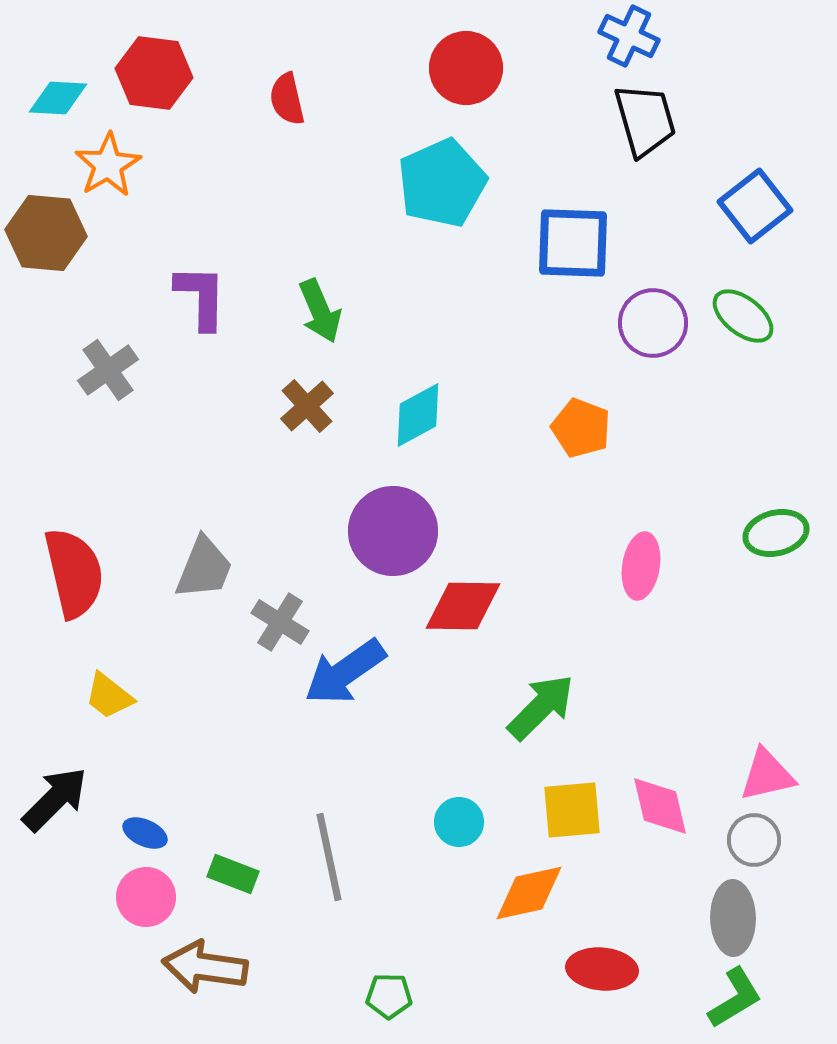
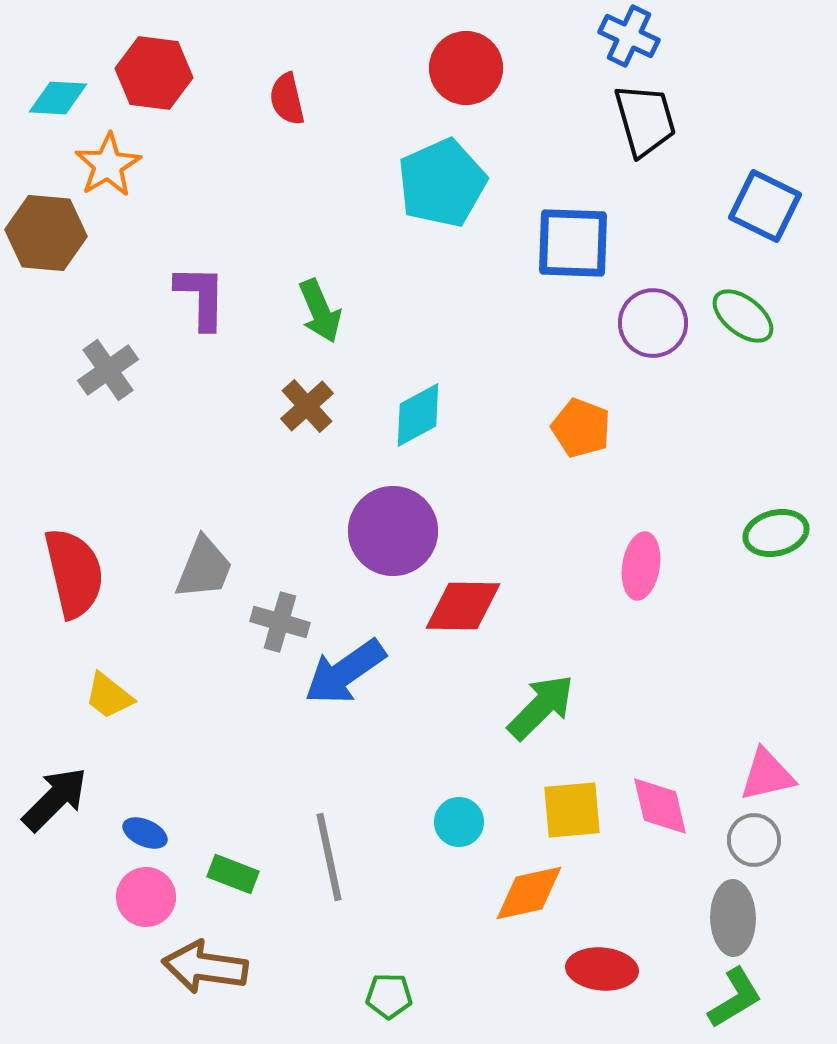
blue square at (755, 206): moved 10 px right; rotated 26 degrees counterclockwise
gray cross at (280, 622): rotated 16 degrees counterclockwise
